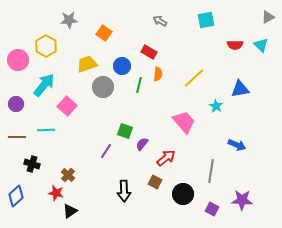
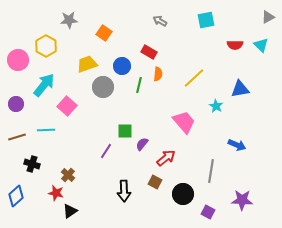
green square: rotated 21 degrees counterclockwise
brown line: rotated 18 degrees counterclockwise
purple square: moved 4 px left, 3 px down
